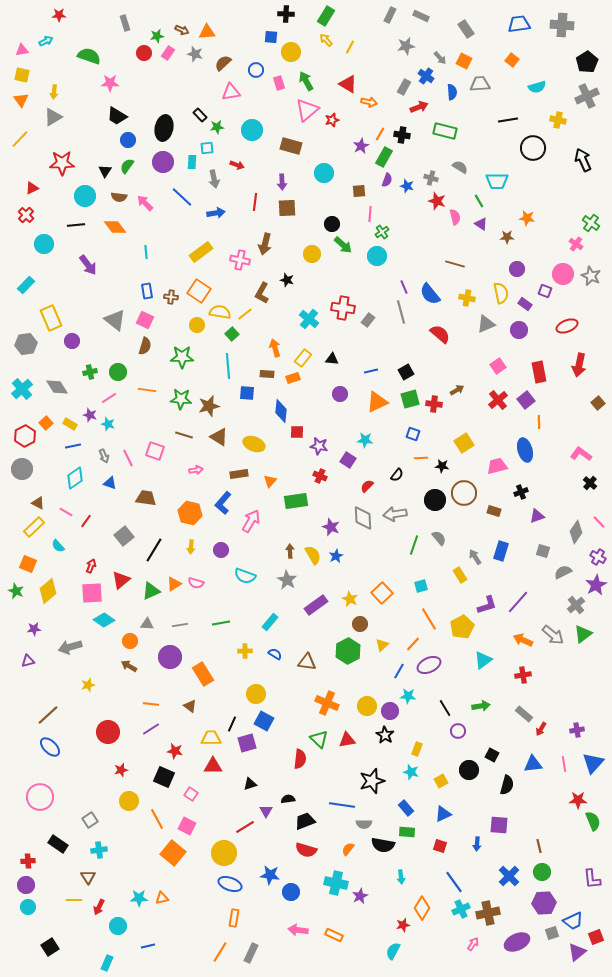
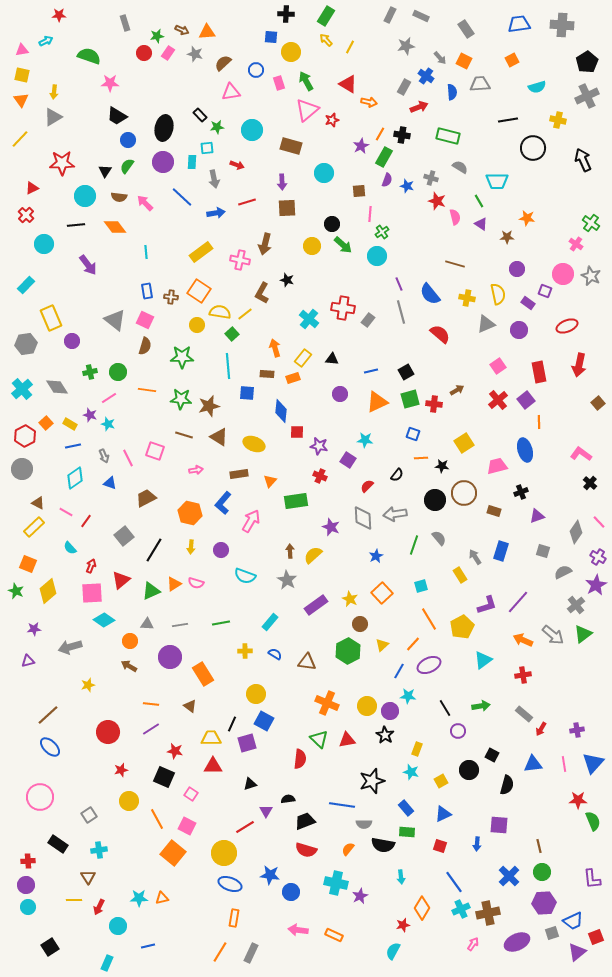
orange square at (512, 60): rotated 24 degrees clockwise
green rectangle at (445, 131): moved 3 px right, 5 px down
red line at (255, 202): moved 8 px left; rotated 66 degrees clockwise
yellow circle at (312, 254): moved 8 px up
purple line at (404, 287): moved 5 px left, 3 px up
yellow semicircle at (501, 293): moved 3 px left, 1 px down
purple rectangle at (525, 304): moved 3 px right, 1 px up
brown trapezoid at (146, 498): rotated 35 degrees counterclockwise
cyan semicircle at (58, 546): moved 12 px right, 2 px down
yellow semicircle at (313, 555): rotated 102 degrees counterclockwise
blue star at (336, 556): moved 40 px right
gray square at (90, 820): moved 1 px left, 5 px up
